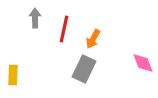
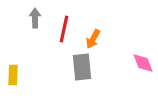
gray rectangle: moved 2 px left, 2 px up; rotated 32 degrees counterclockwise
